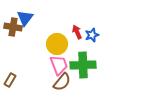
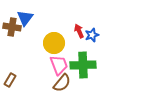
brown cross: moved 1 px left
red arrow: moved 2 px right, 1 px up
yellow circle: moved 3 px left, 1 px up
brown semicircle: moved 1 px down
